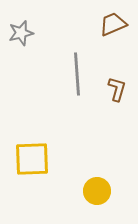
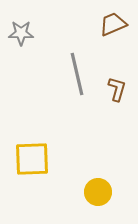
gray star: rotated 15 degrees clockwise
gray line: rotated 9 degrees counterclockwise
yellow circle: moved 1 px right, 1 px down
